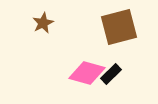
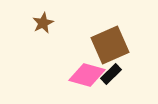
brown square: moved 9 px left, 18 px down; rotated 9 degrees counterclockwise
pink diamond: moved 2 px down
